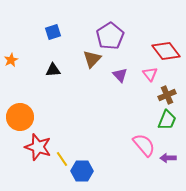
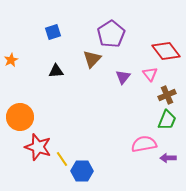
purple pentagon: moved 1 px right, 2 px up
black triangle: moved 3 px right, 1 px down
purple triangle: moved 3 px right, 2 px down; rotated 21 degrees clockwise
pink semicircle: moved 1 px up; rotated 60 degrees counterclockwise
